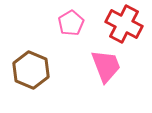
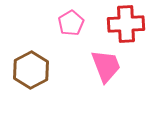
red cross: moved 2 px right; rotated 30 degrees counterclockwise
brown hexagon: rotated 9 degrees clockwise
